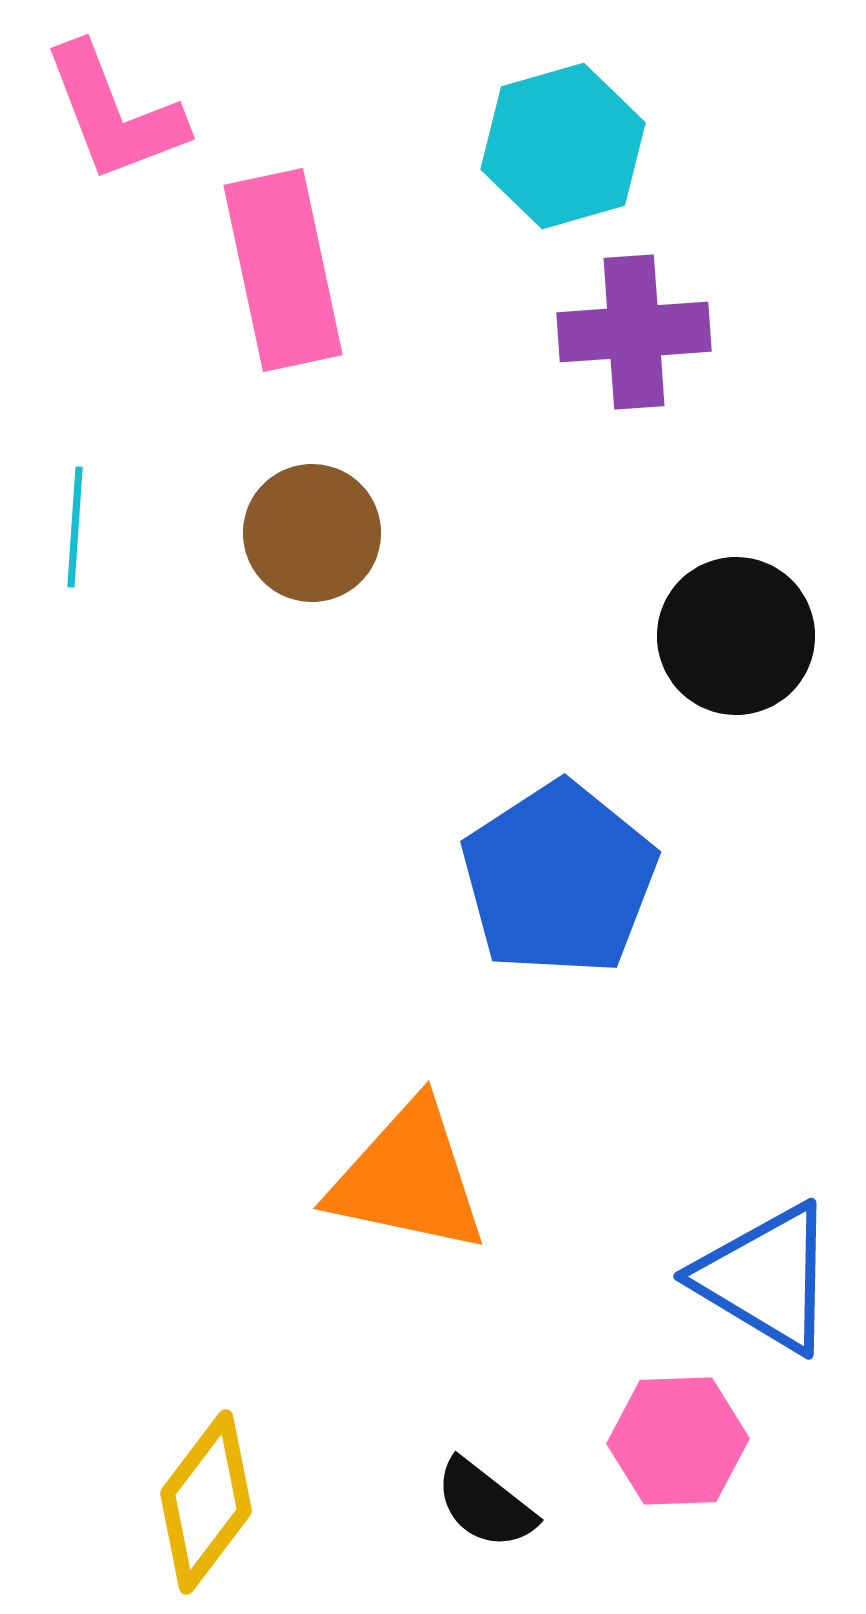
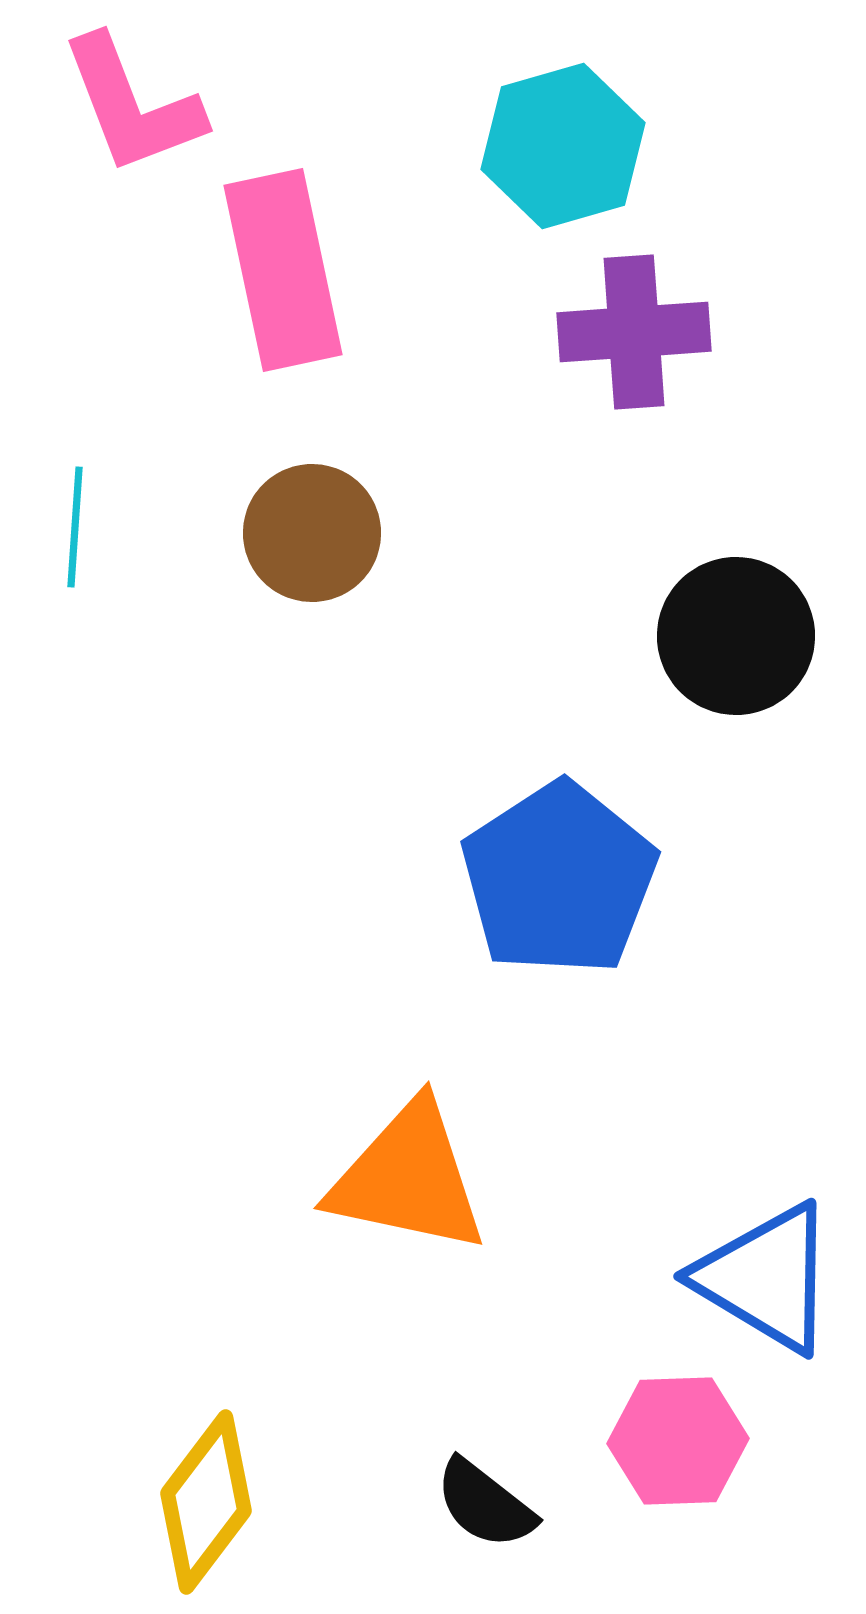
pink L-shape: moved 18 px right, 8 px up
